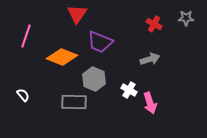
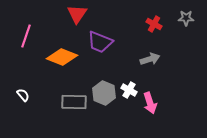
gray hexagon: moved 10 px right, 14 px down
